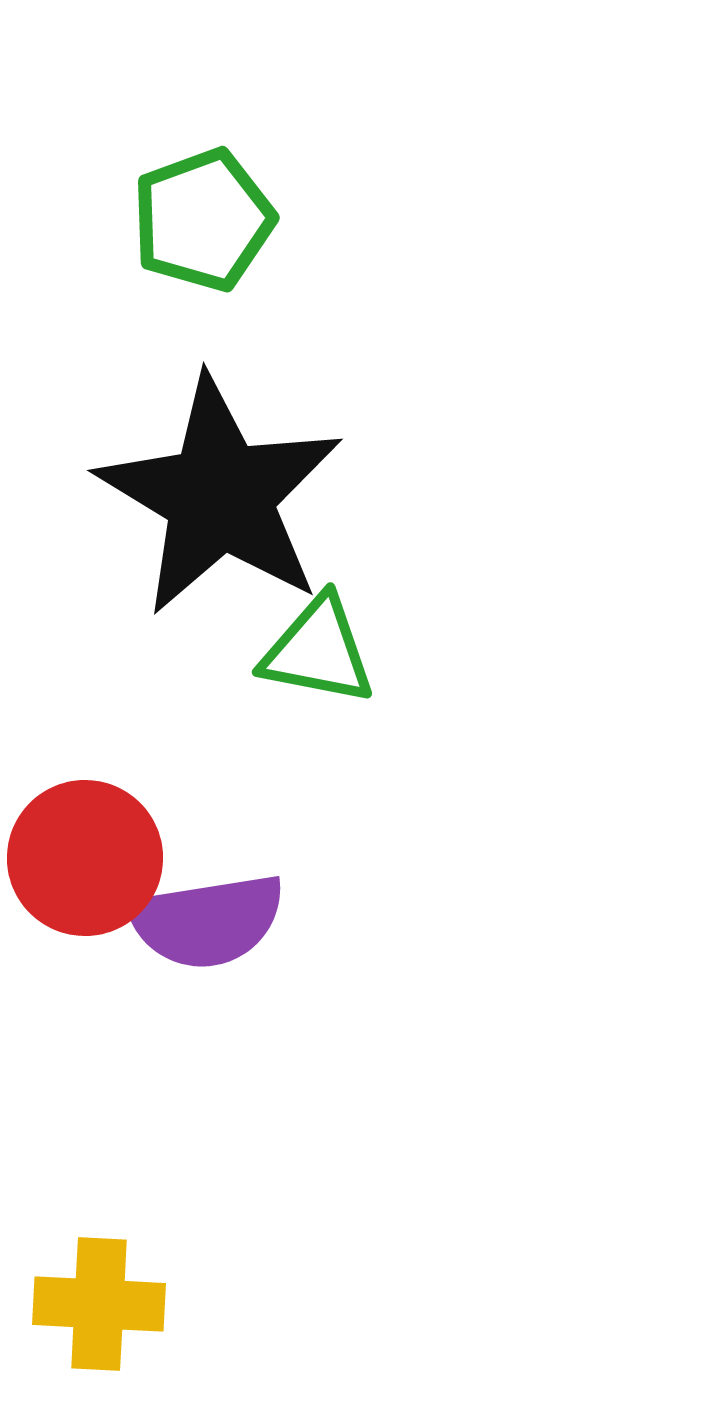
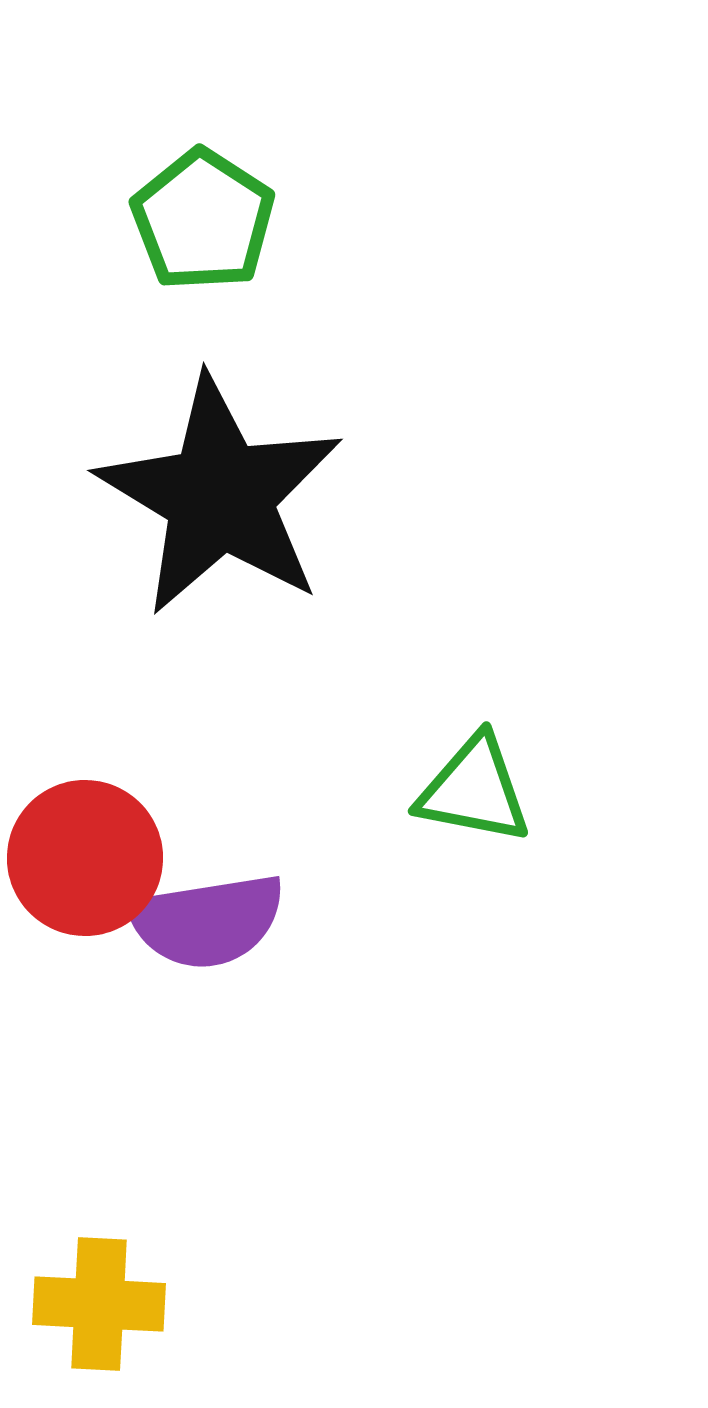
green pentagon: rotated 19 degrees counterclockwise
green triangle: moved 156 px right, 139 px down
